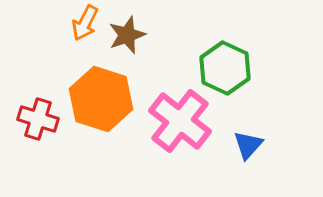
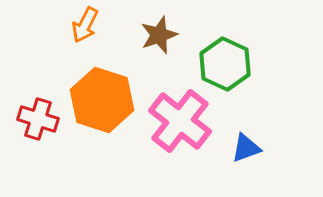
orange arrow: moved 2 px down
brown star: moved 32 px right
green hexagon: moved 4 px up
orange hexagon: moved 1 px right, 1 px down
blue triangle: moved 2 px left, 3 px down; rotated 28 degrees clockwise
